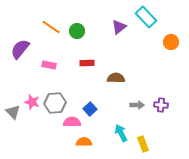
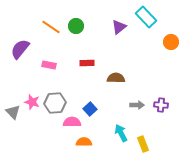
green circle: moved 1 px left, 5 px up
